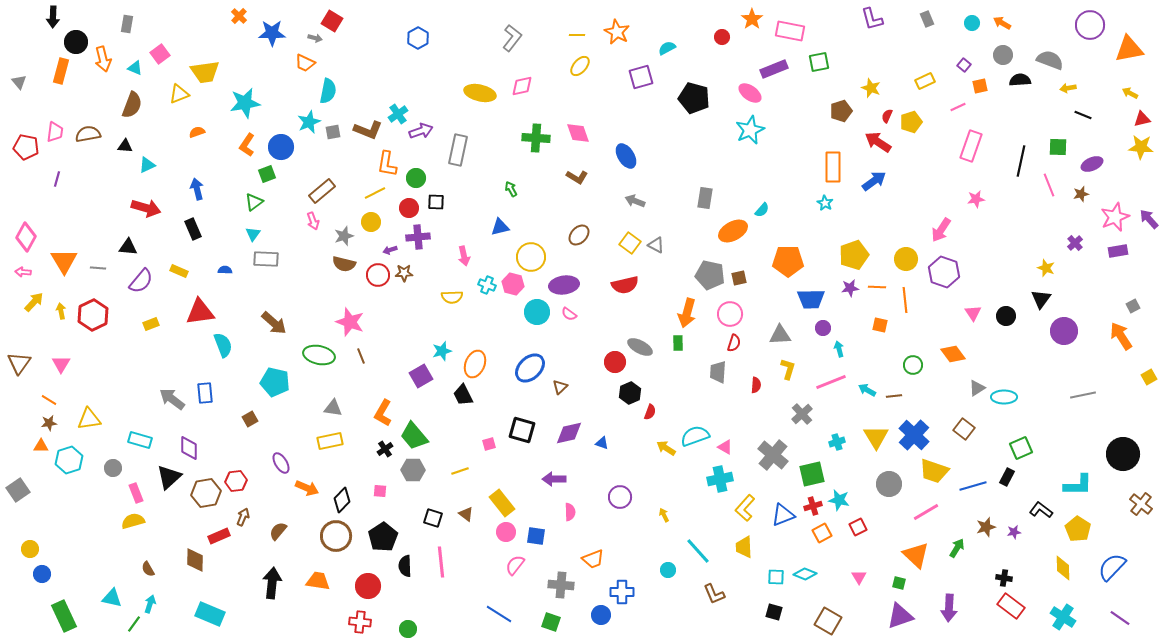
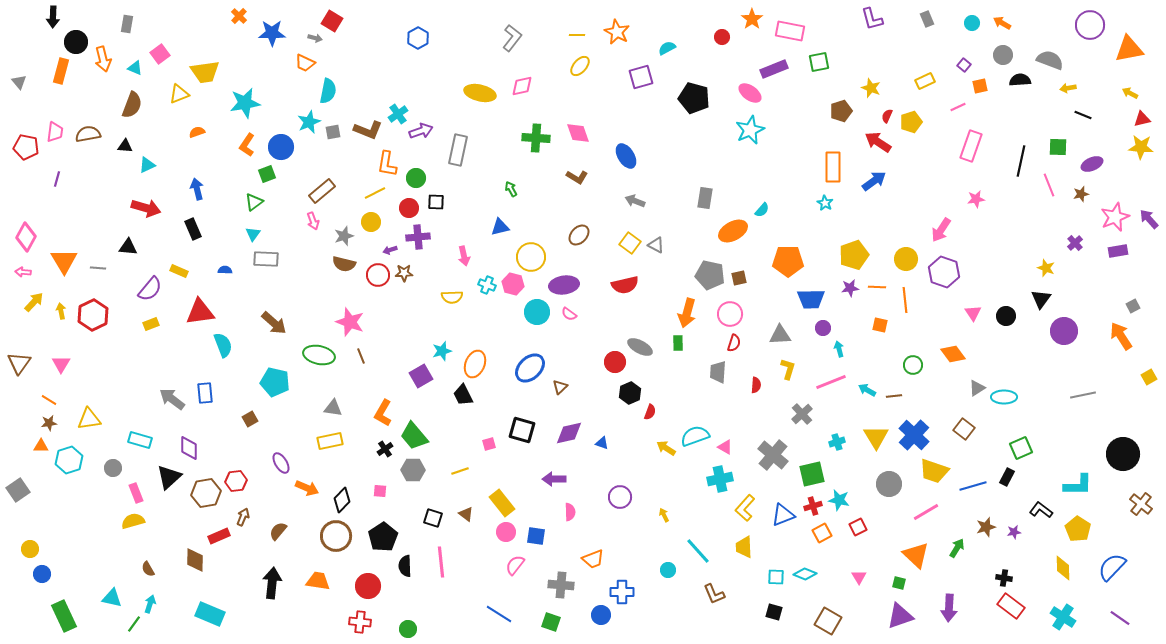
purple semicircle at (141, 281): moved 9 px right, 8 px down
